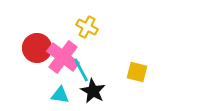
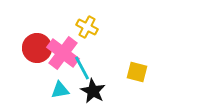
pink cross: moved 4 px up
cyan line: moved 1 px right, 2 px up
cyan triangle: moved 5 px up; rotated 18 degrees counterclockwise
